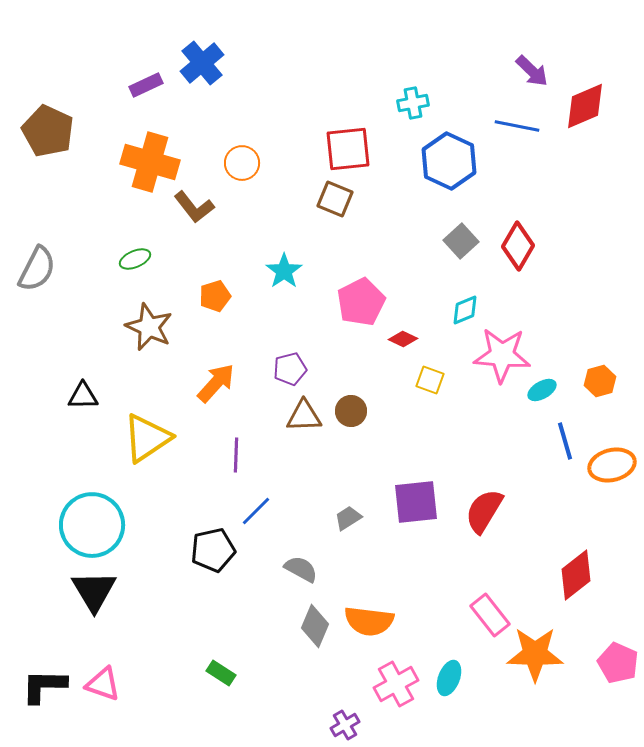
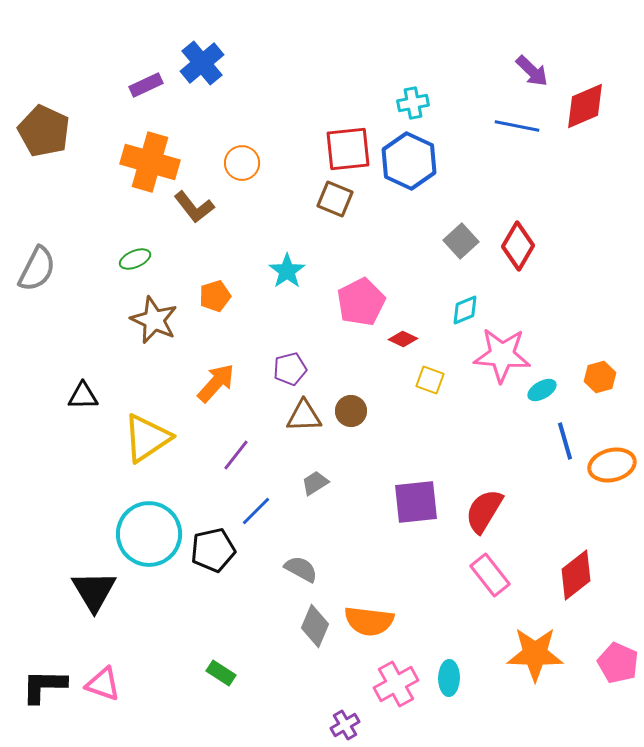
brown pentagon at (48, 131): moved 4 px left
blue hexagon at (449, 161): moved 40 px left
cyan star at (284, 271): moved 3 px right
brown star at (149, 327): moved 5 px right, 7 px up
orange hexagon at (600, 381): moved 4 px up
purple line at (236, 455): rotated 36 degrees clockwise
gray trapezoid at (348, 518): moved 33 px left, 35 px up
cyan circle at (92, 525): moved 57 px right, 9 px down
pink rectangle at (490, 615): moved 40 px up
cyan ellipse at (449, 678): rotated 20 degrees counterclockwise
